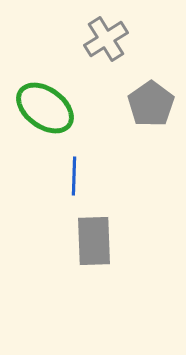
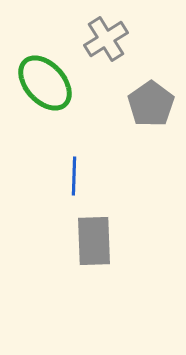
green ellipse: moved 25 px up; rotated 12 degrees clockwise
